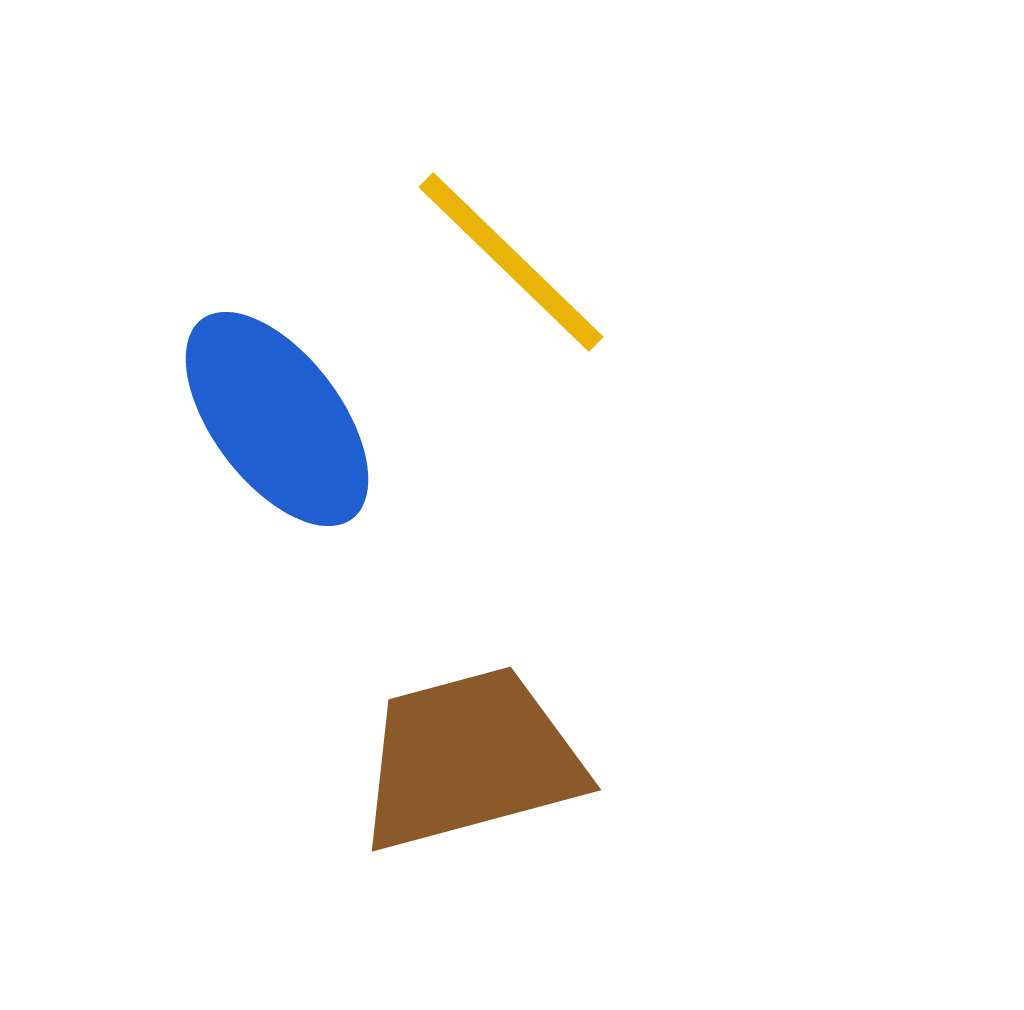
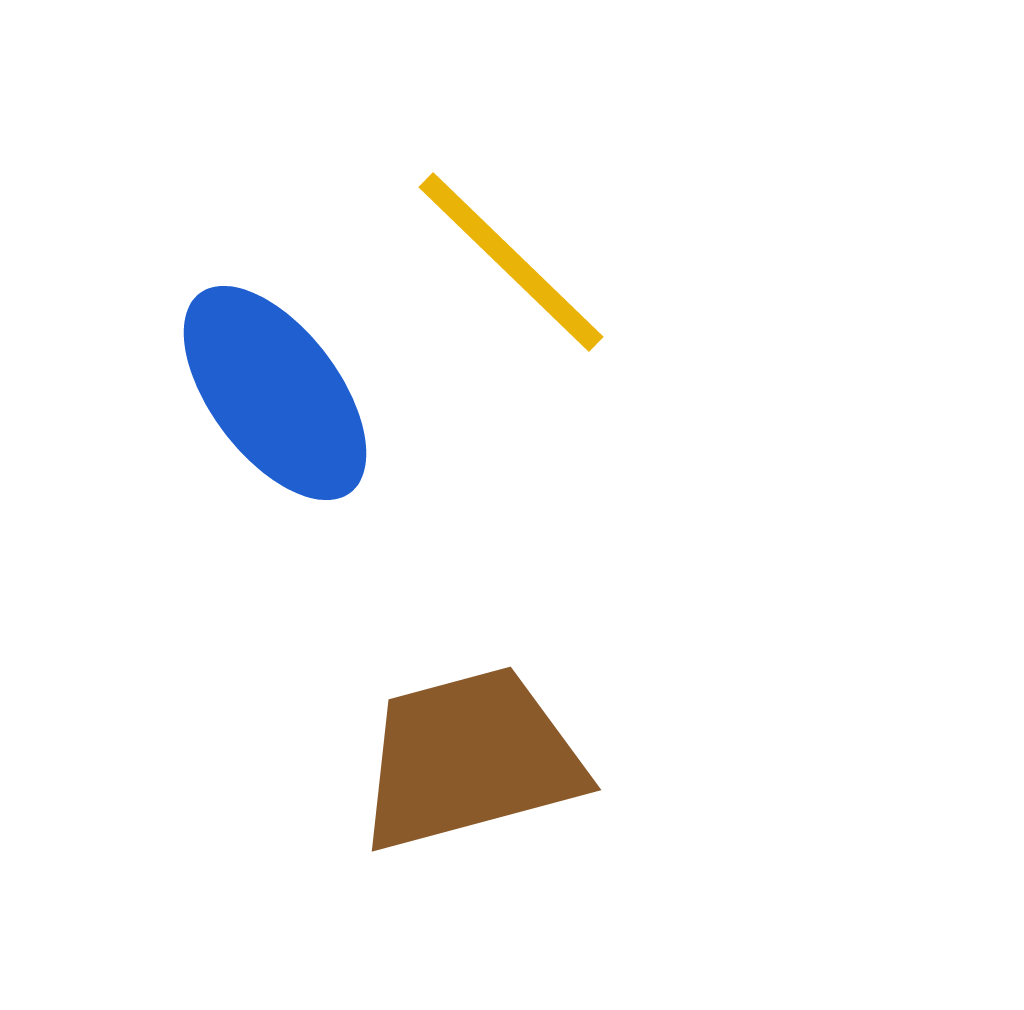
blue ellipse: moved 2 px left, 26 px up
